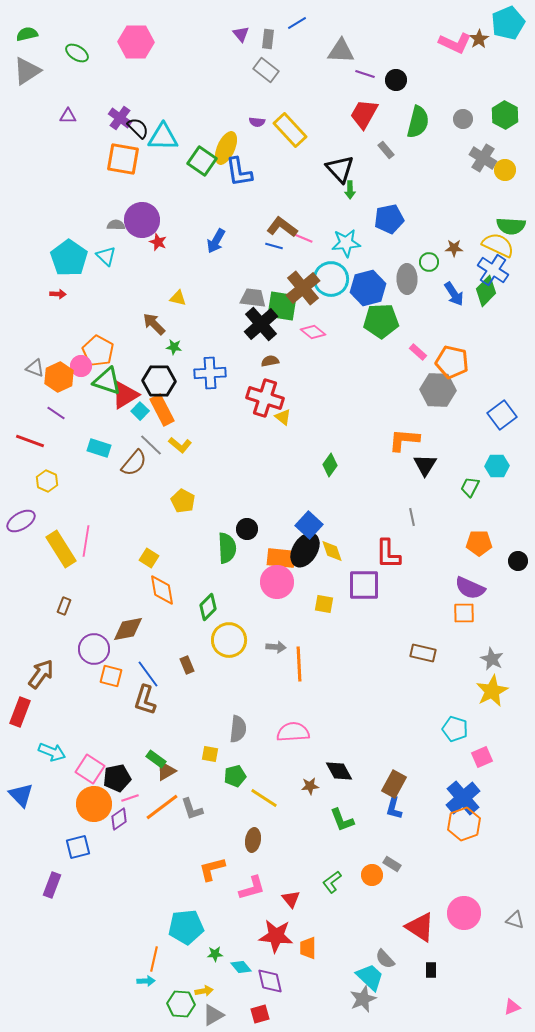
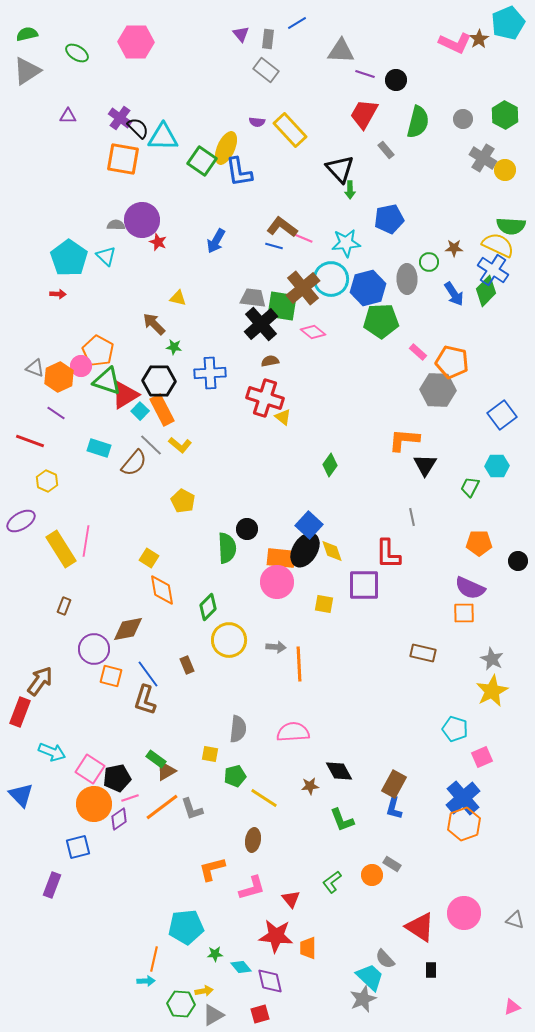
brown arrow at (41, 674): moved 1 px left, 7 px down
